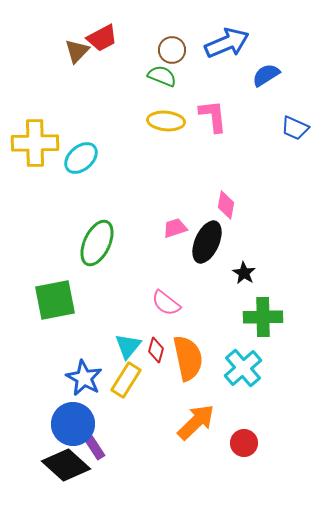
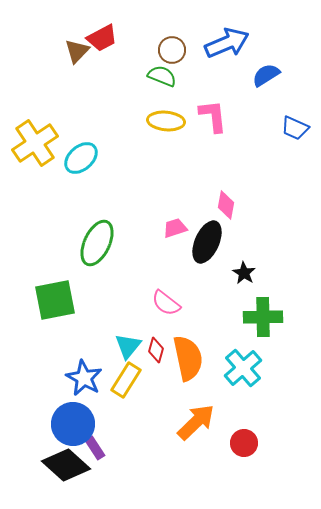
yellow cross: rotated 33 degrees counterclockwise
